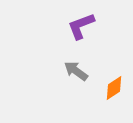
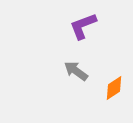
purple L-shape: moved 2 px right
